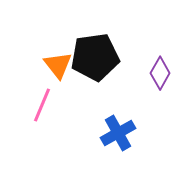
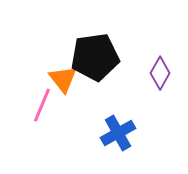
orange triangle: moved 5 px right, 14 px down
